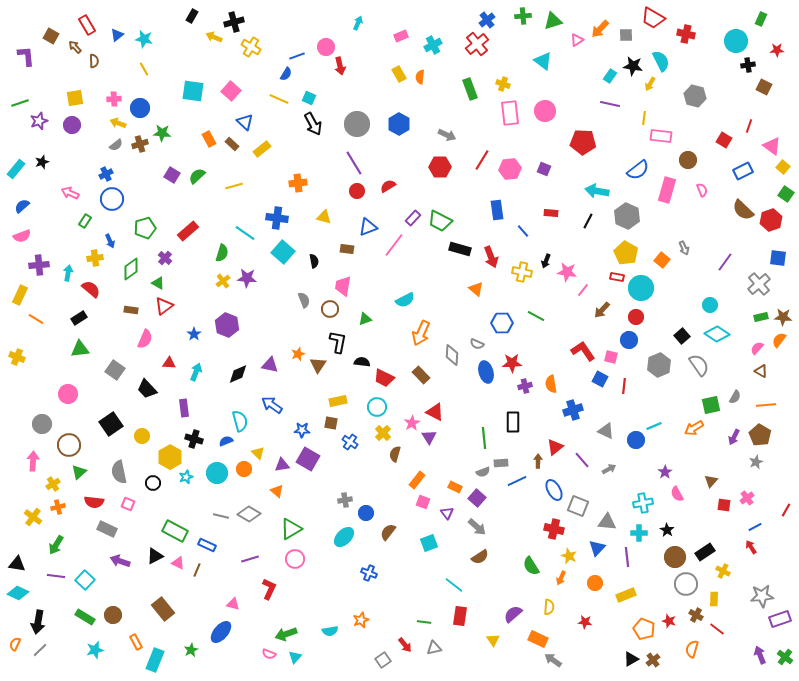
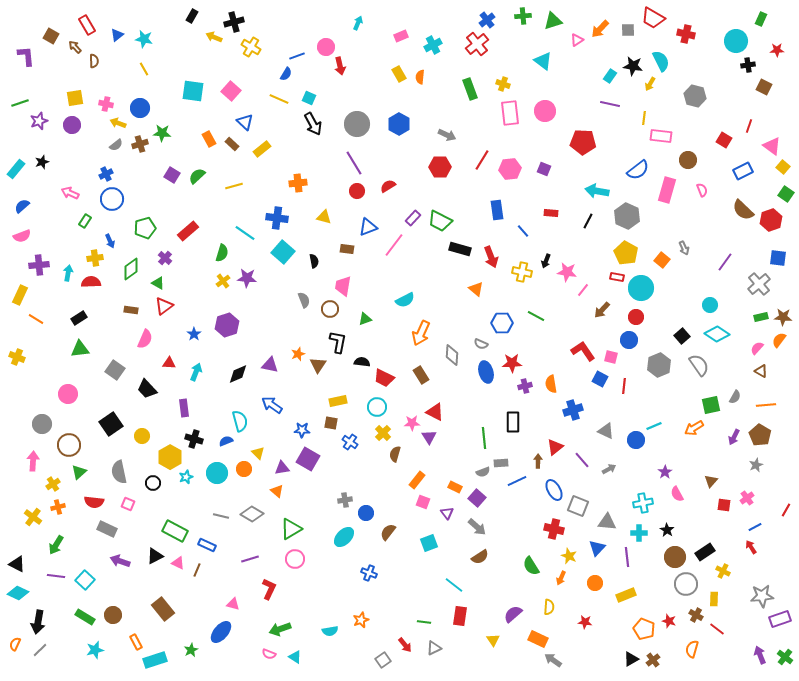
gray square at (626, 35): moved 2 px right, 5 px up
pink cross at (114, 99): moved 8 px left, 5 px down; rotated 16 degrees clockwise
red semicircle at (91, 289): moved 7 px up; rotated 42 degrees counterclockwise
purple hexagon at (227, 325): rotated 20 degrees clockwise
gray semicircle at (477, 344): moved 4 px right
brown rectangle at (421, 375): rotated 12 degrees clockwise
pink star at (412, 423): rotated 28 degrees clockwise
gray star at (756, 462): moved 3 px down
purple triangle at (282, 465): moved 3 px down
gray diamond at (249, 514): moved 3 px right
black triangle at (17, 564): rotated 18 degrees clockwise
green arrow at (286, 634): moved 6 px left, 5 px up
gray triangle at (434, 648): rotated 14 degrees counterclockwise
cyan triangle at (295, 657): rotated 40 degrees counterclockwise
cyan rectangle at (155, 660): rotated 50 degrees clockwise
